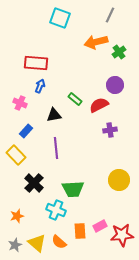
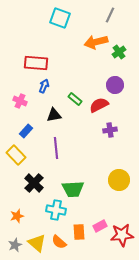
blue arrow: moved 4 px right
pink cross: moved 2 px up
cyan cross: rotated 12 degrees counterclockwise
orange rectangle: moved 1 px left, 1 px down
